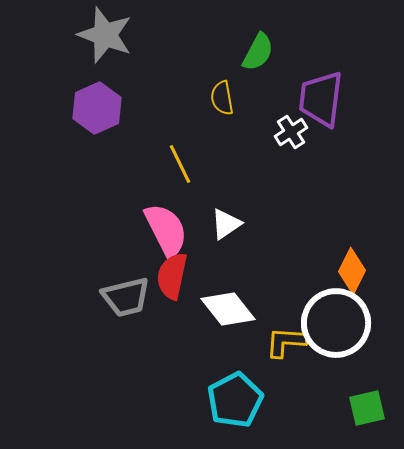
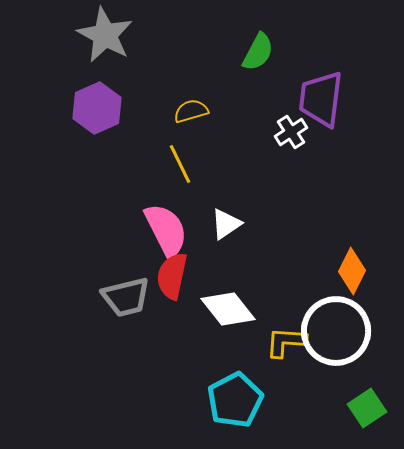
gray star: rotated 8 degrees clockwise
yellow semicircle: moved 31 px left, 13 px down; rotated 84 degrees clockwise
white circle: moved 8 px down
green square: rotated 21 degrees counterclockwise
